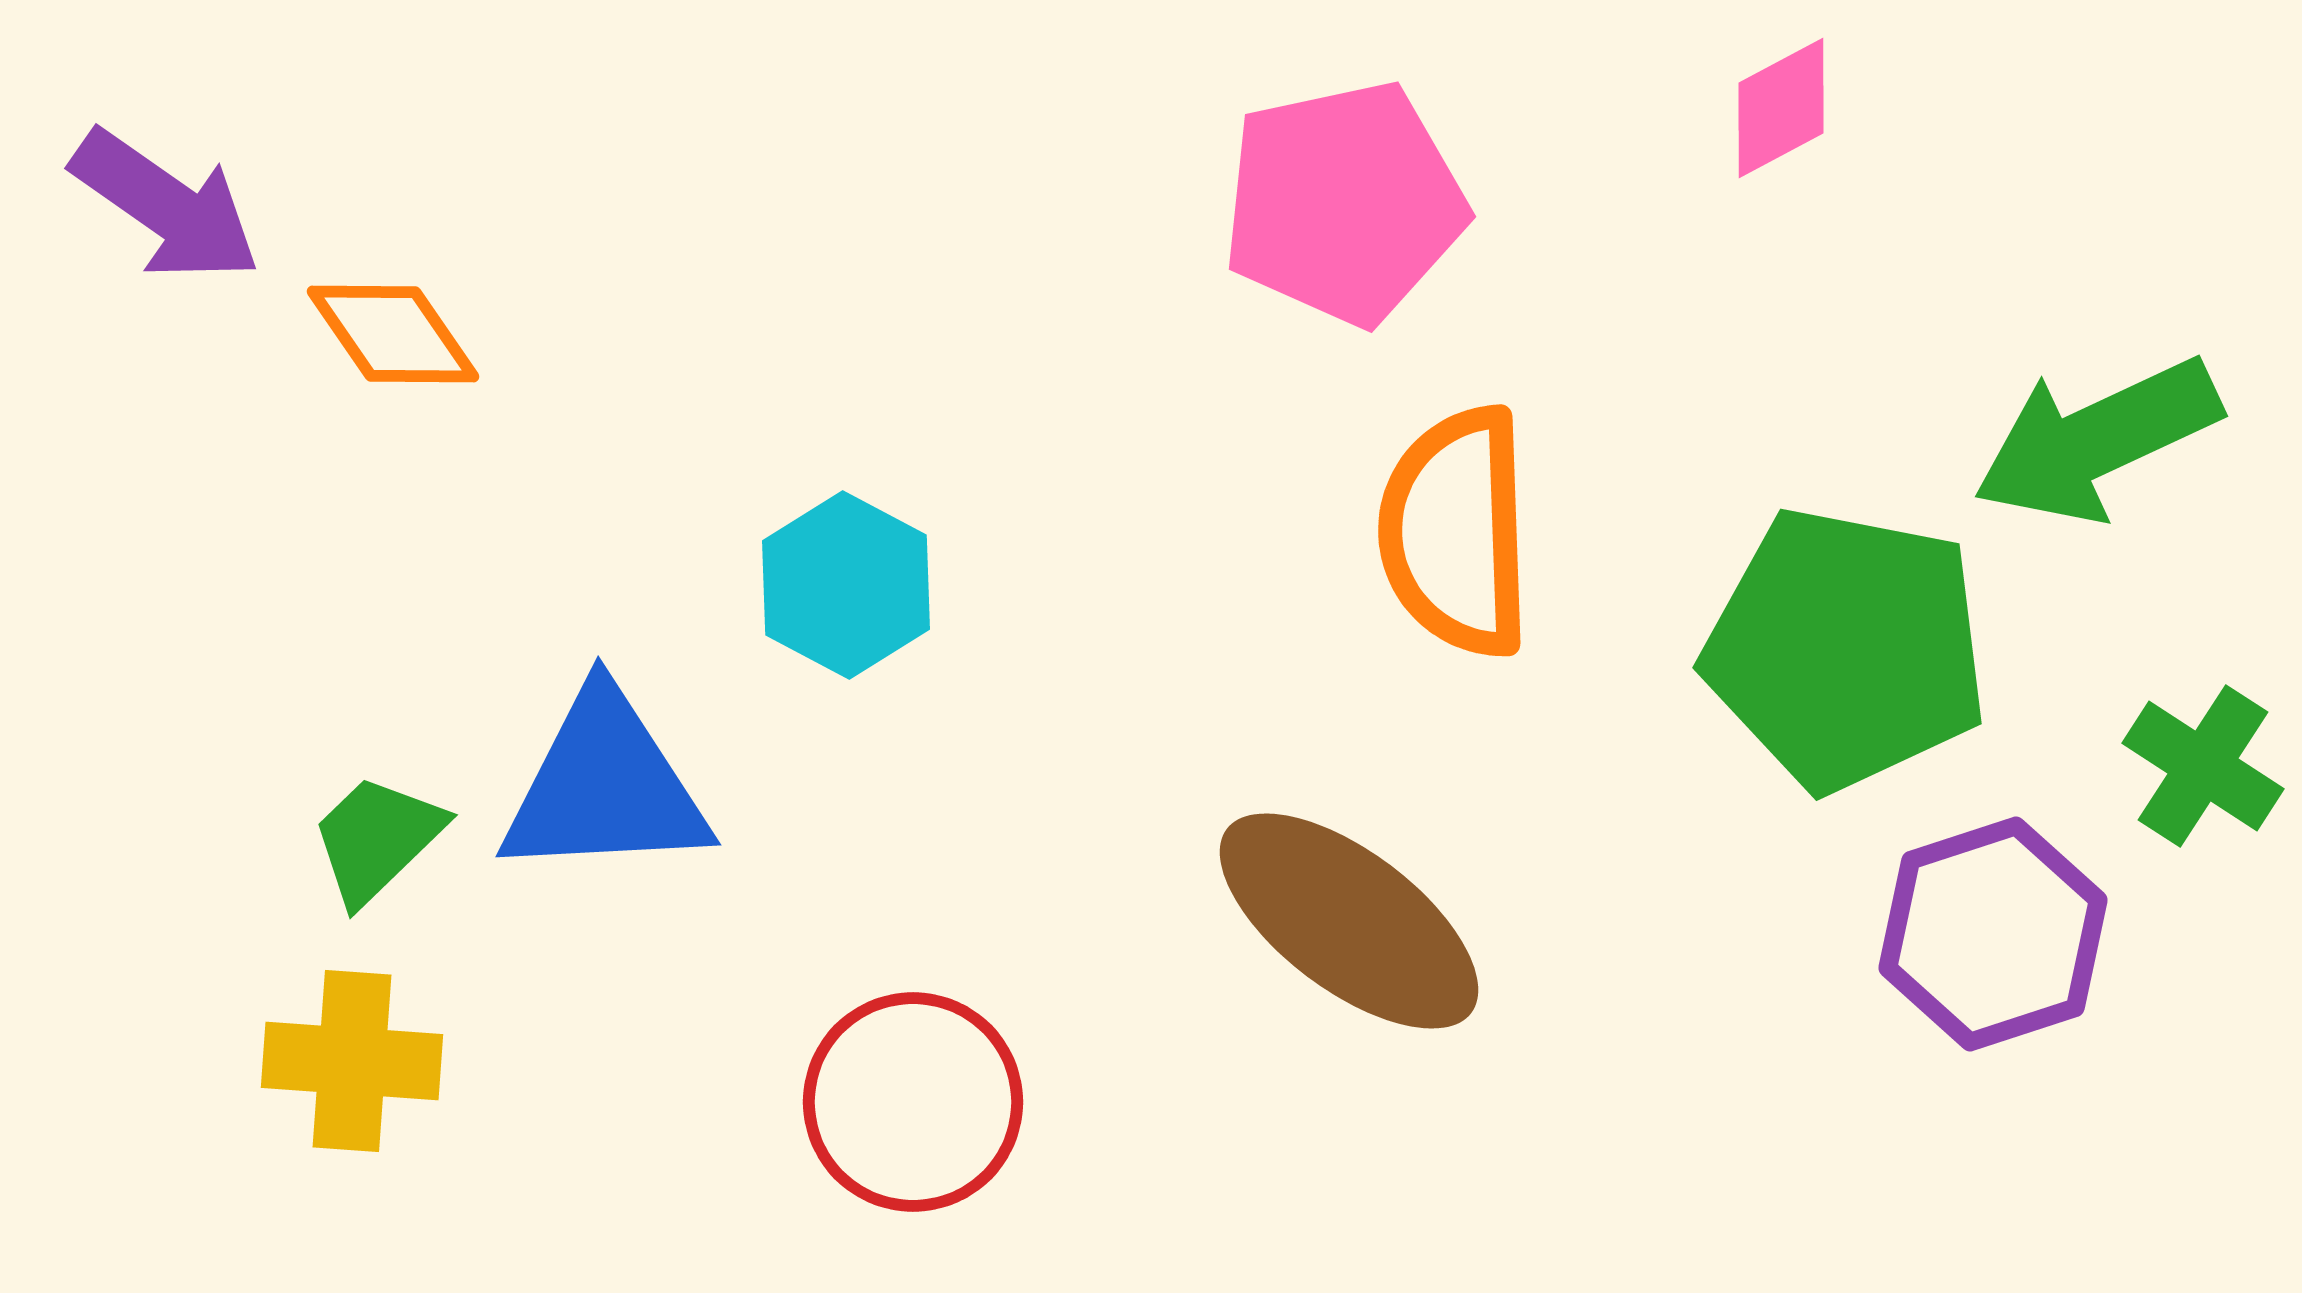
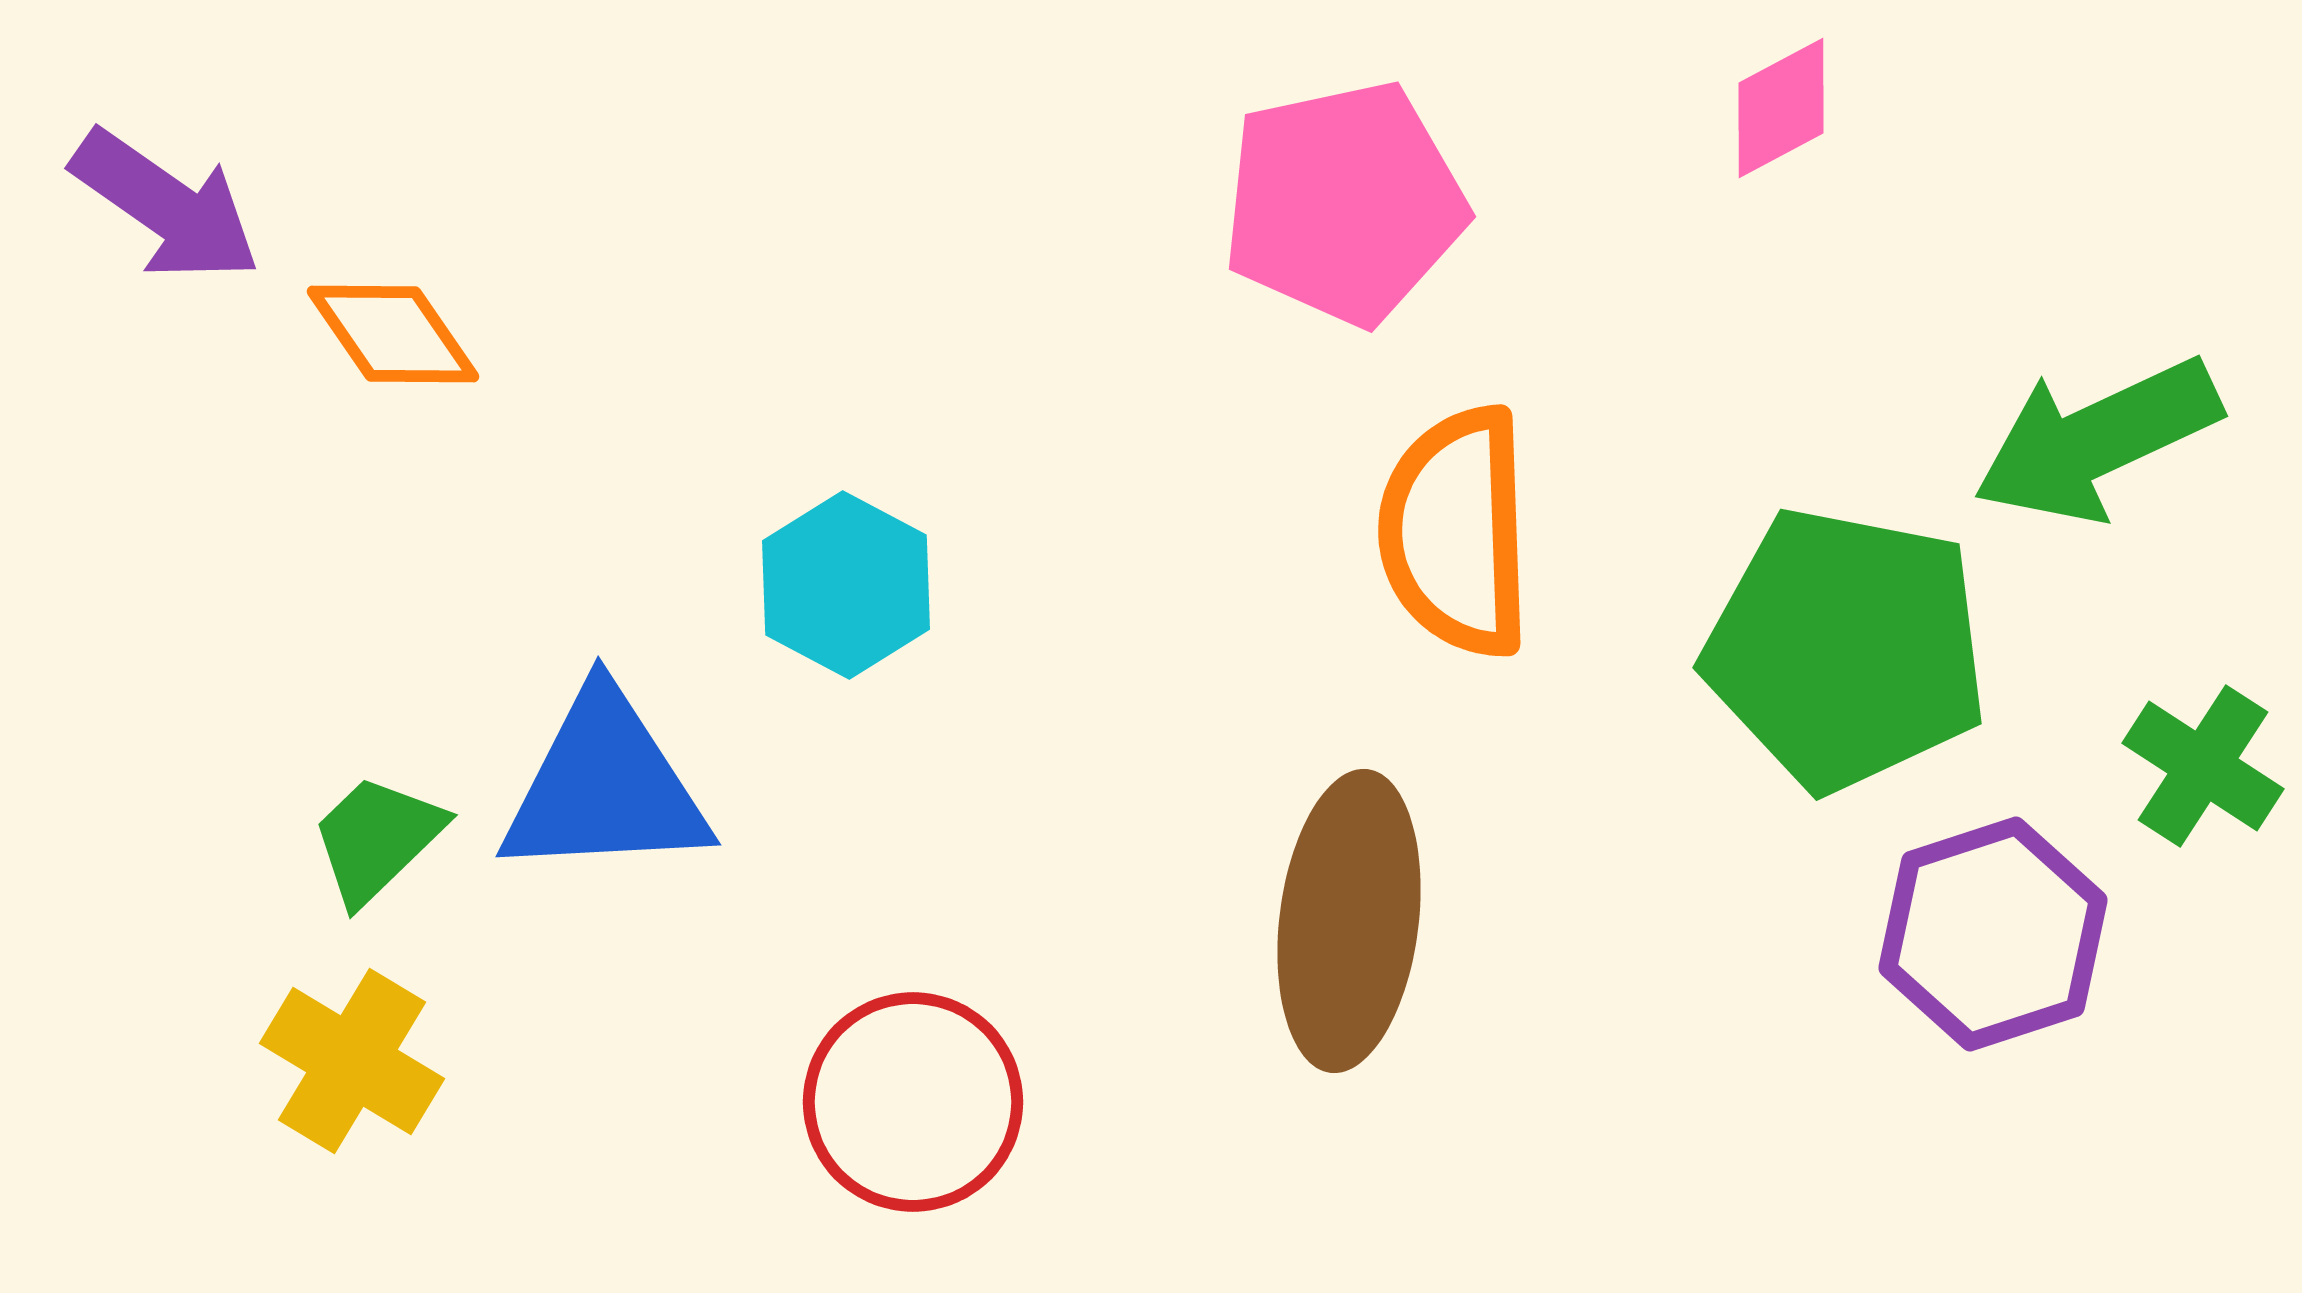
brown ellipse: rotated 60 degrees clockwise
yellow cross: rotated 27 degrees clockwise
